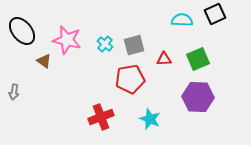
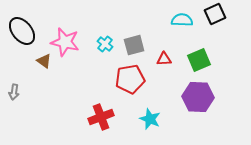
pink star: moved 2 px left, 2 px down
green square: moved 1 px right, 1 px down
